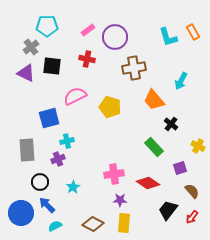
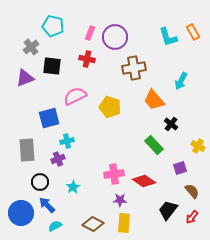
cyan pentagon: moved 6 px right; rotated 15 degrees clockwise
pink rectangle: moved 2 px right, 3 px down; rotated 32 degrees counterclockwise
purple triangle: moved 1 px left, 5 px down; rotated 48 degrees counterclockwise
green rectangle: moved 2 px up
red diamond: moved 4 px left, 2 px up
